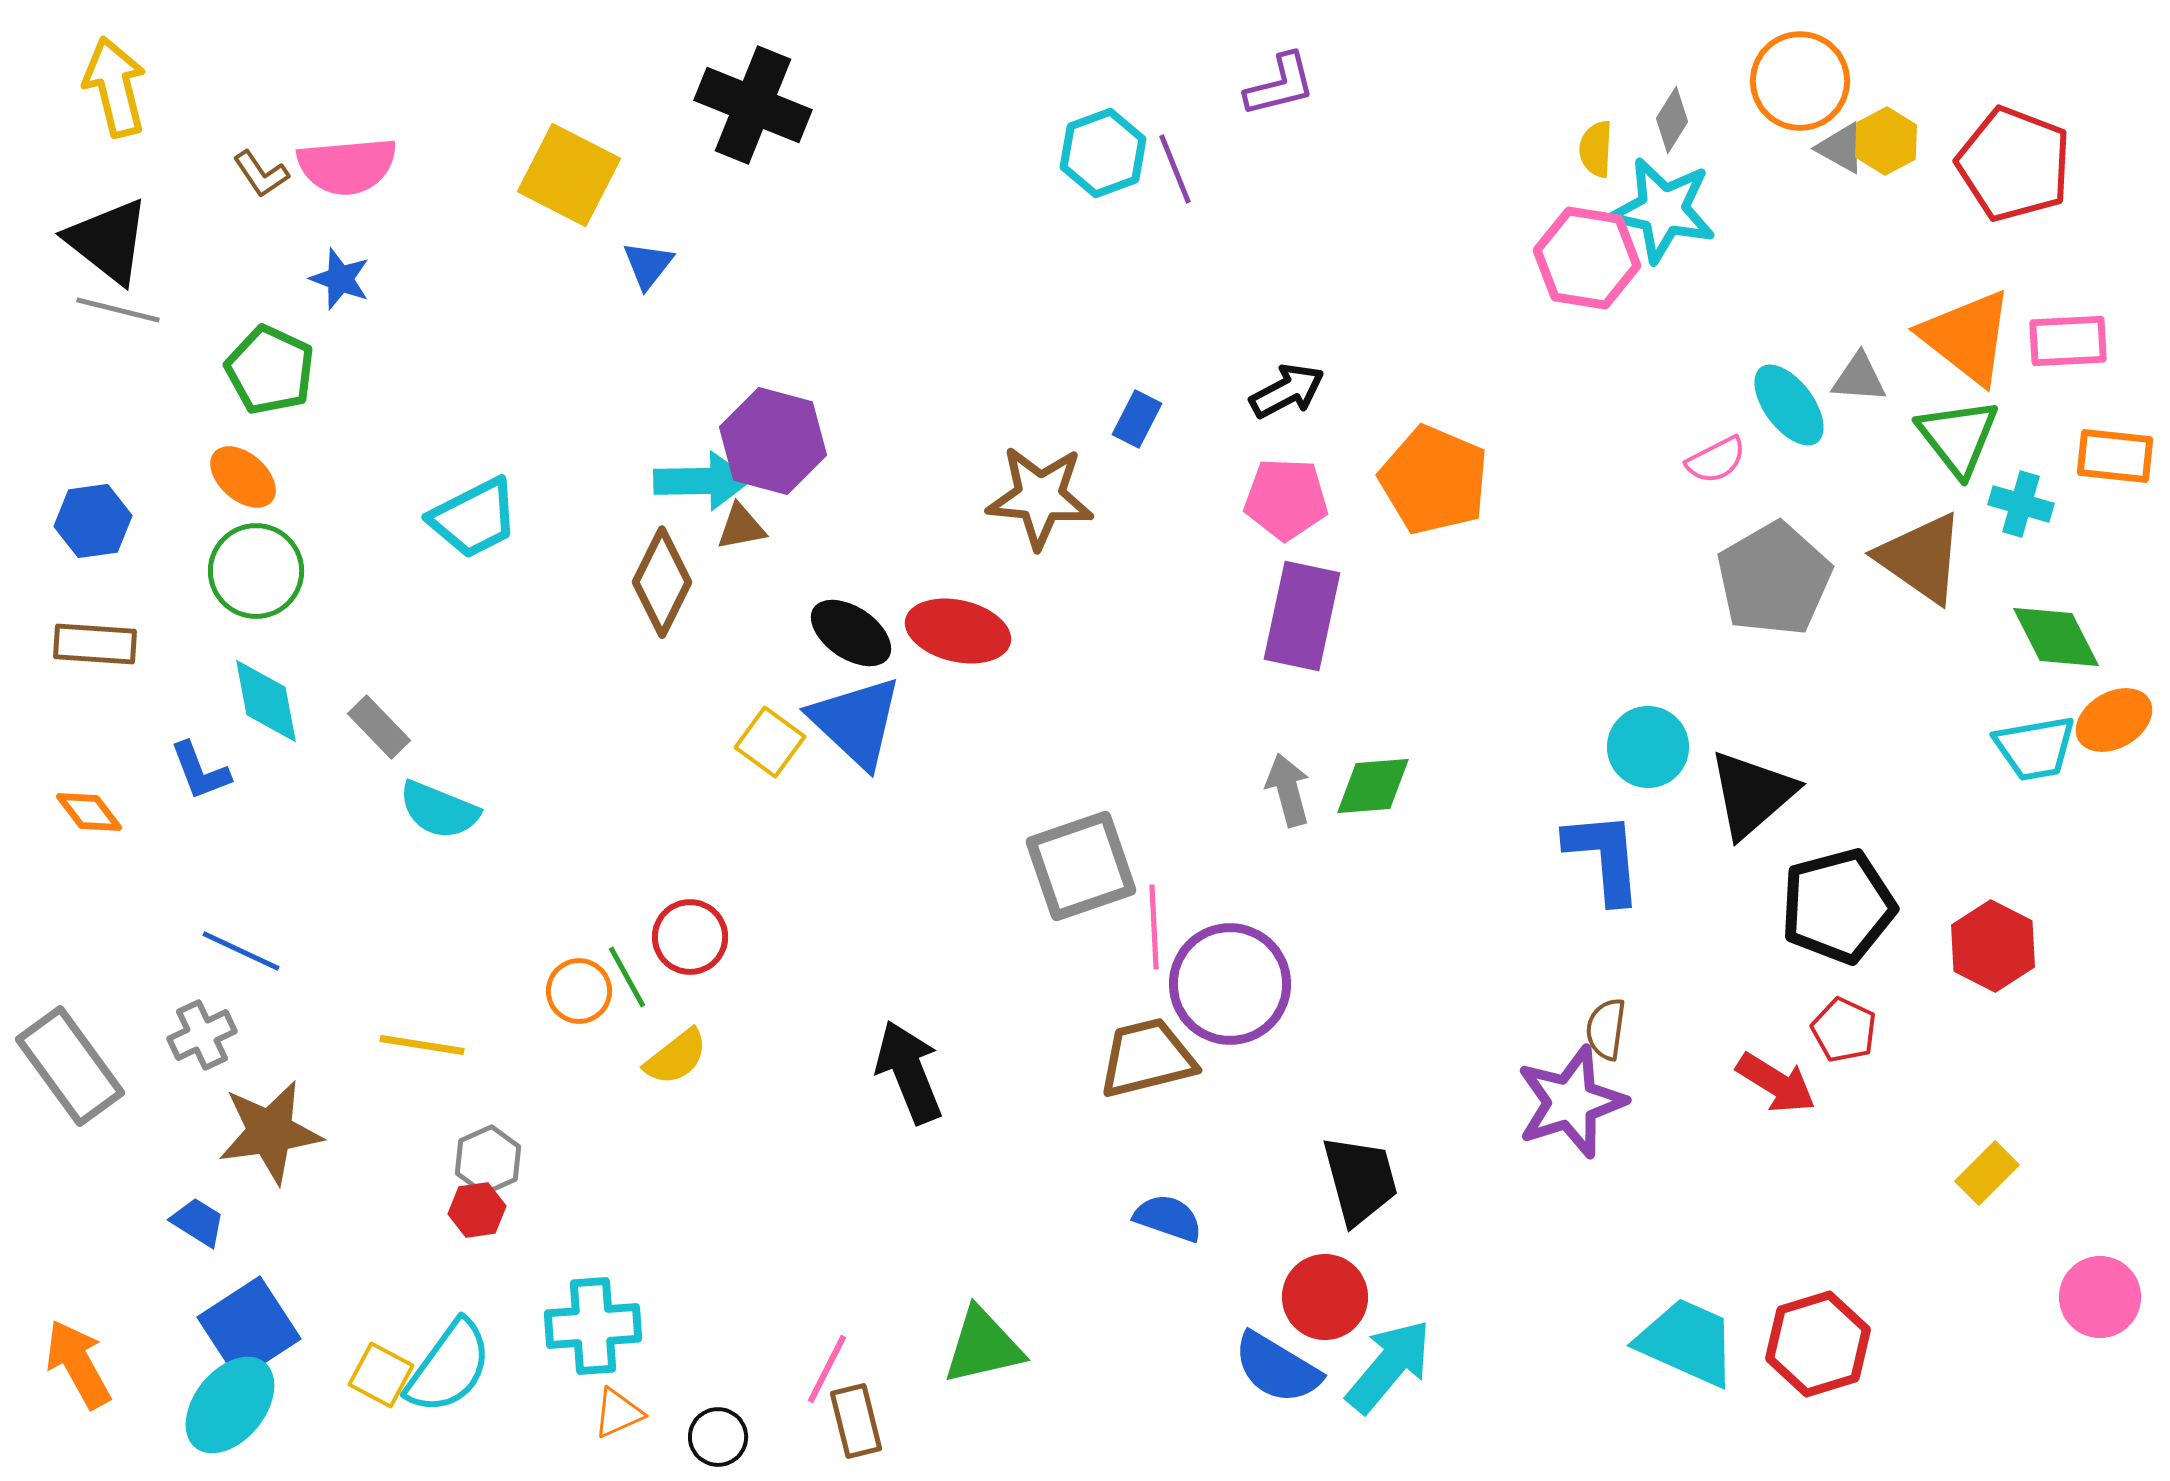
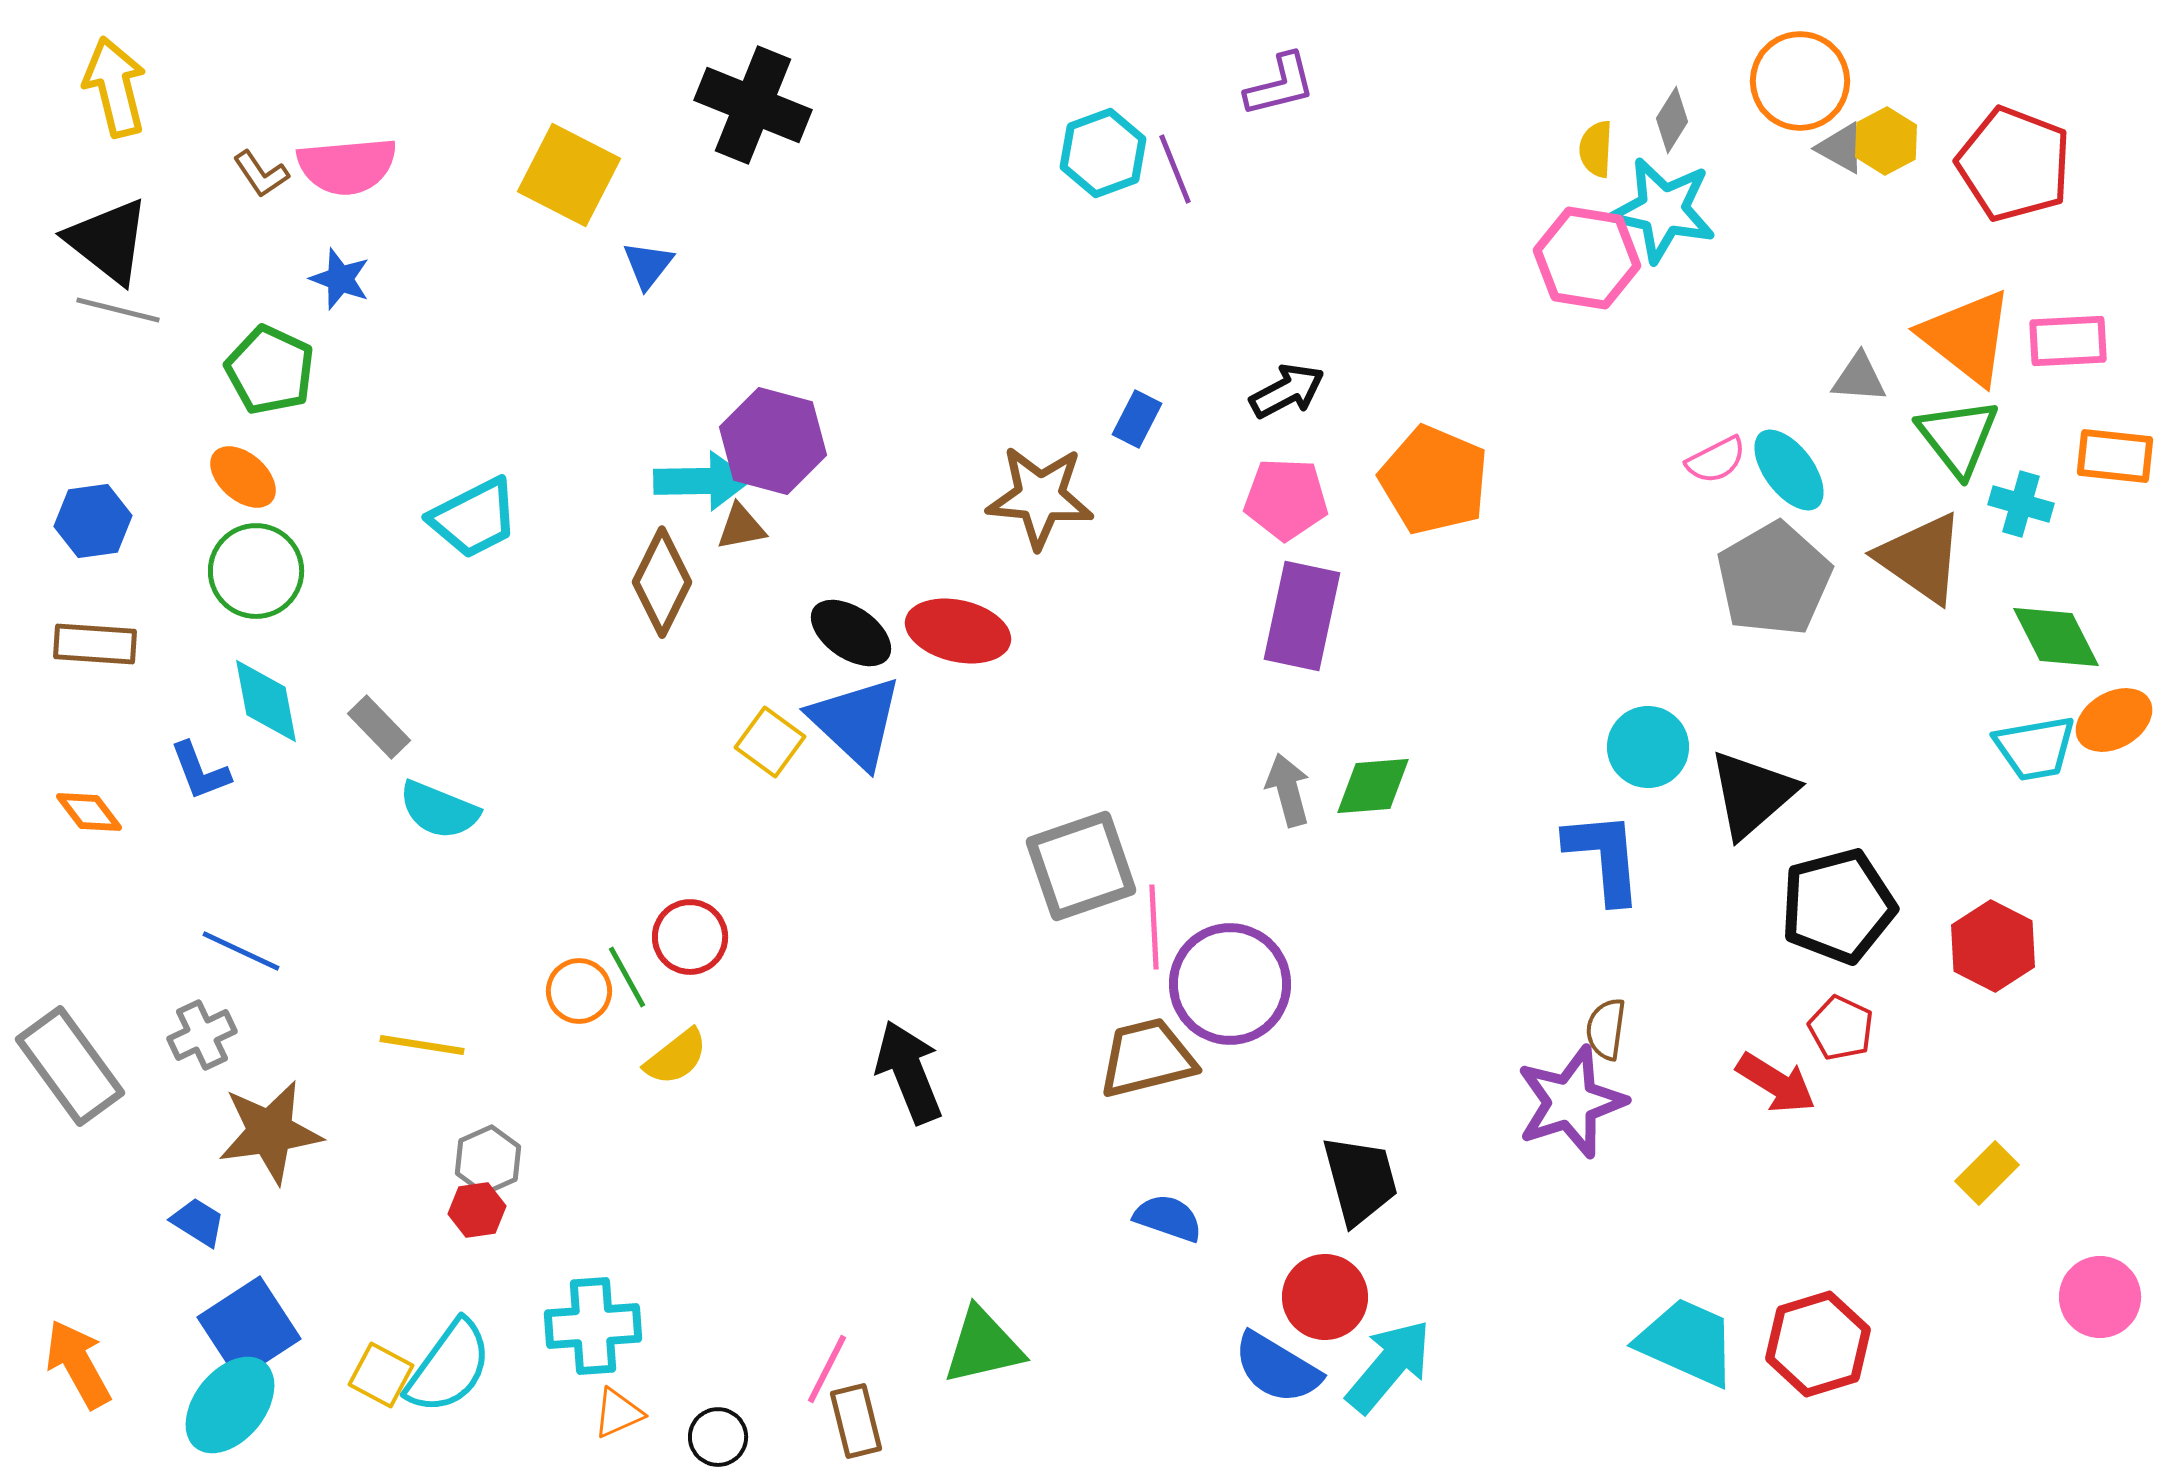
cyan ellipse at (1789, 405): moved 65 px down
red pentagon at (1844, 1030): moved 3 px left, 2 px up
